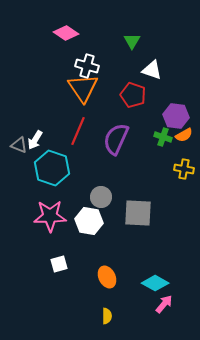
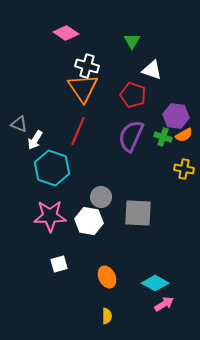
purple semicircle: moved 15 px right, 3 px up
gray triangle: moved 21 px up
pink arrow: rotated 18 degrees clockwise
